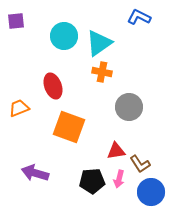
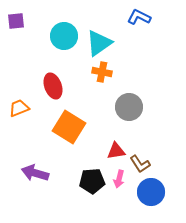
orange square: rotated 12 degrees clockwise
